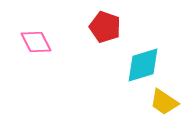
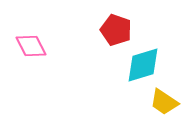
red pentagon: moved 11 px right, 3 px down
pink diamond: moved 5 px left, 4 px down
